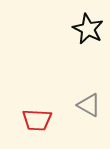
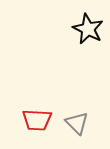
gray triangle: moved 12 px left, 18 px down; rotated 15 degrees clockwise
